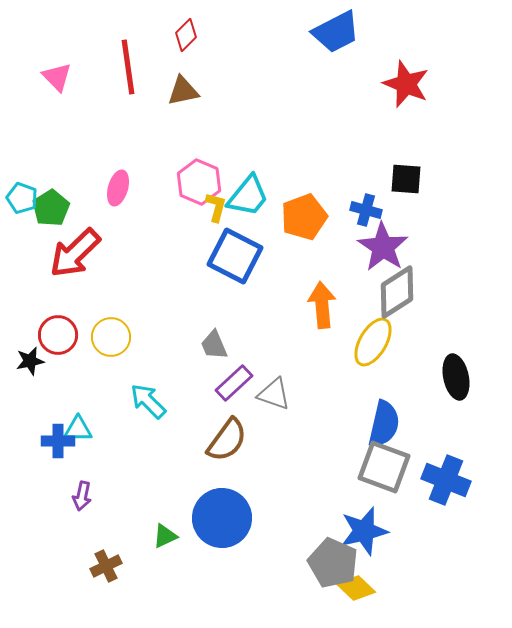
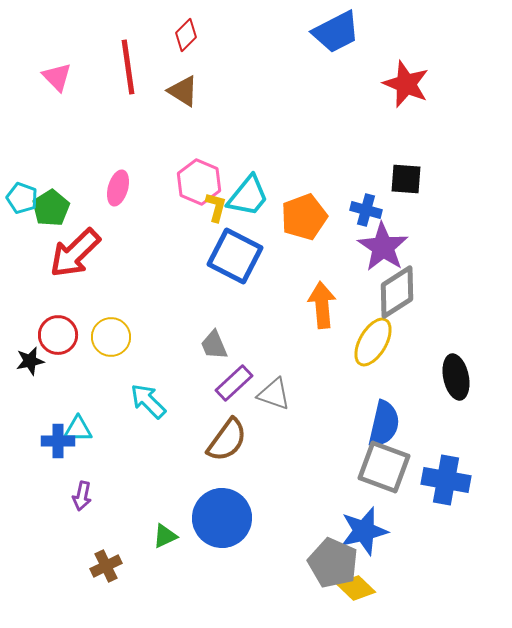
brown triangle at (183, 91): rotated 44 degrees clockwise
blue cross at (446, 480): rotated 12 degrees counterclockwise
